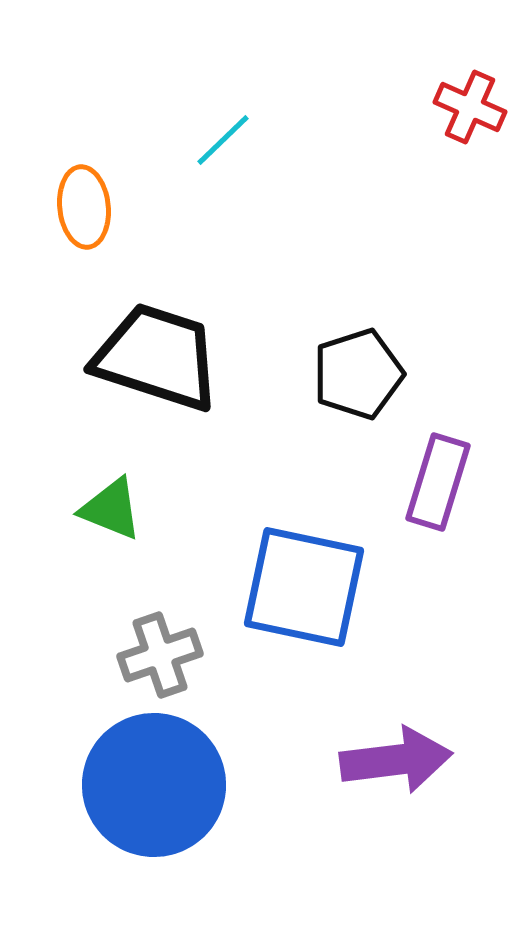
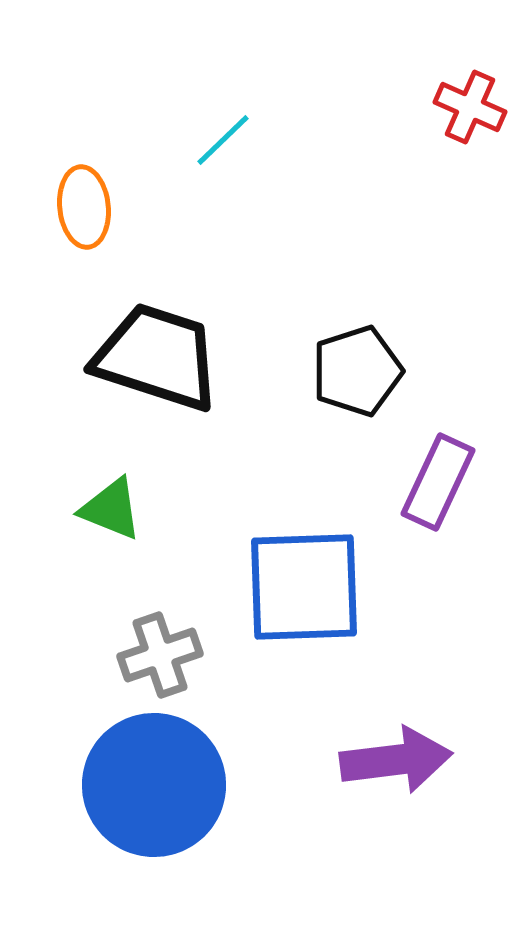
black pentagon: moved 1 px left, 3 px up
purple rectangle: rotated 8 degrees clockwise
blue square: rotated 14 degrees counterclockwise
